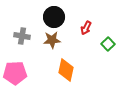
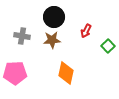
red arrow: moved 3 px down
green square: moved 2 px down
orange diamond: moved 3 px down
